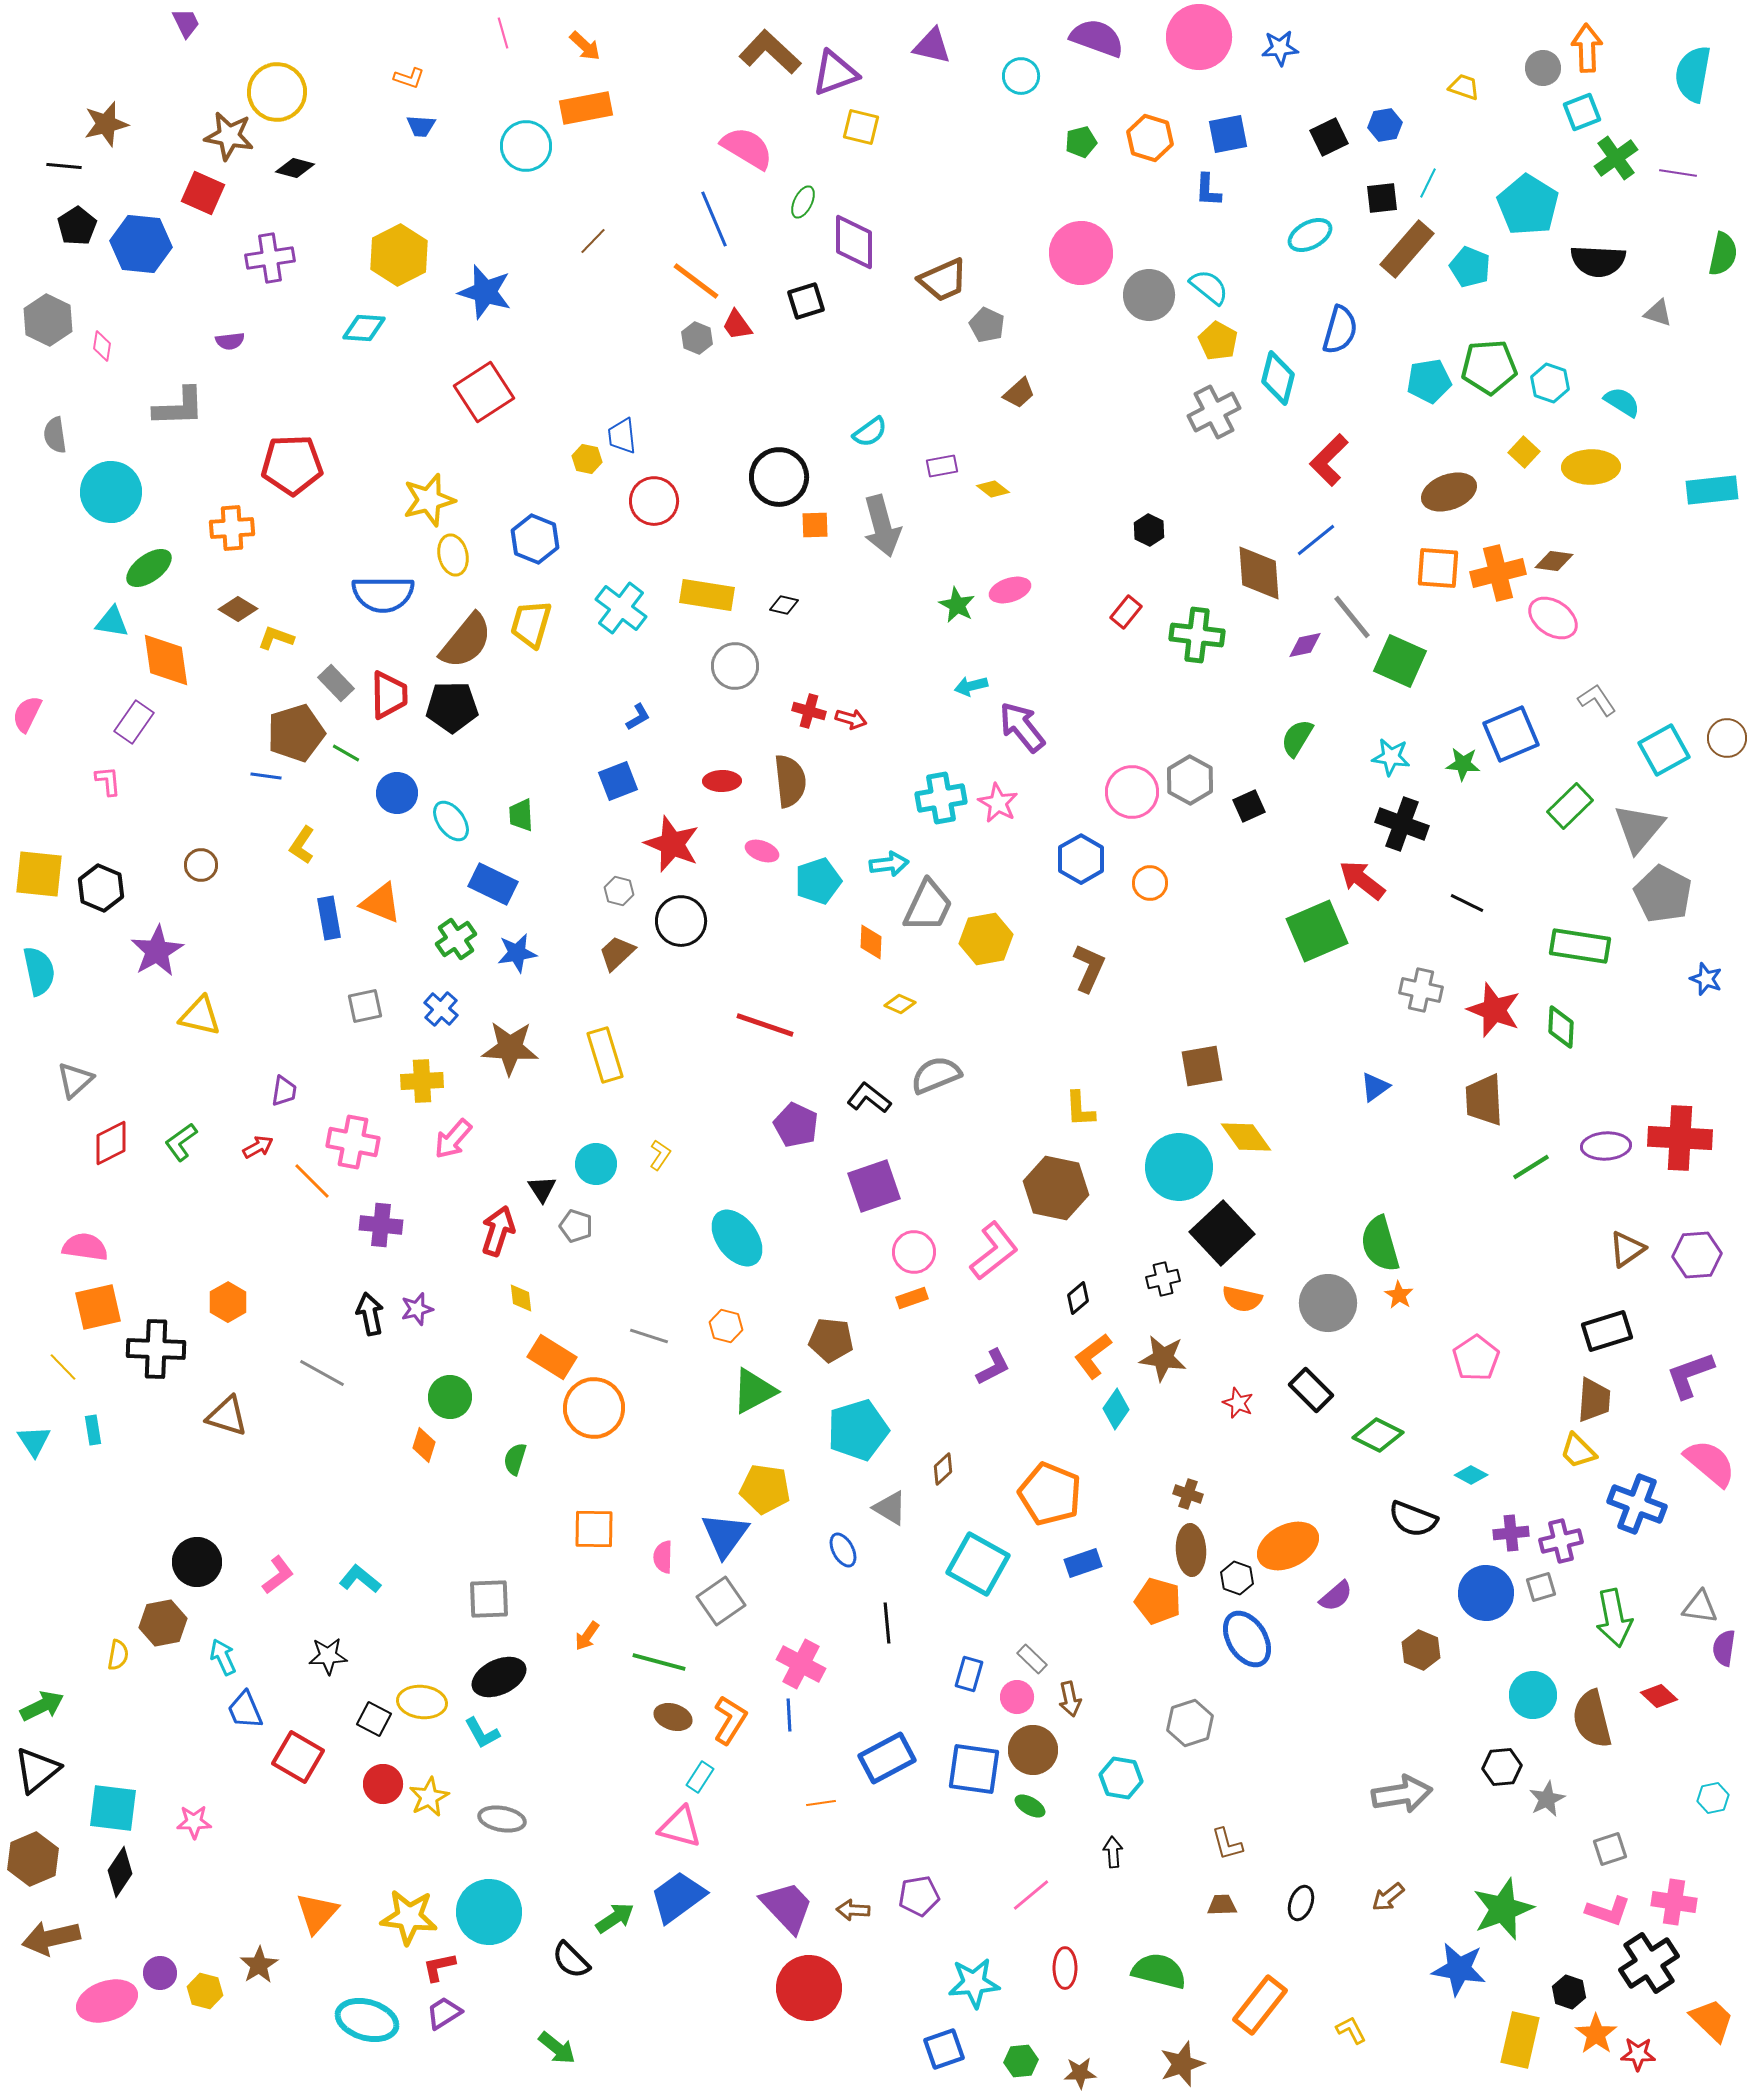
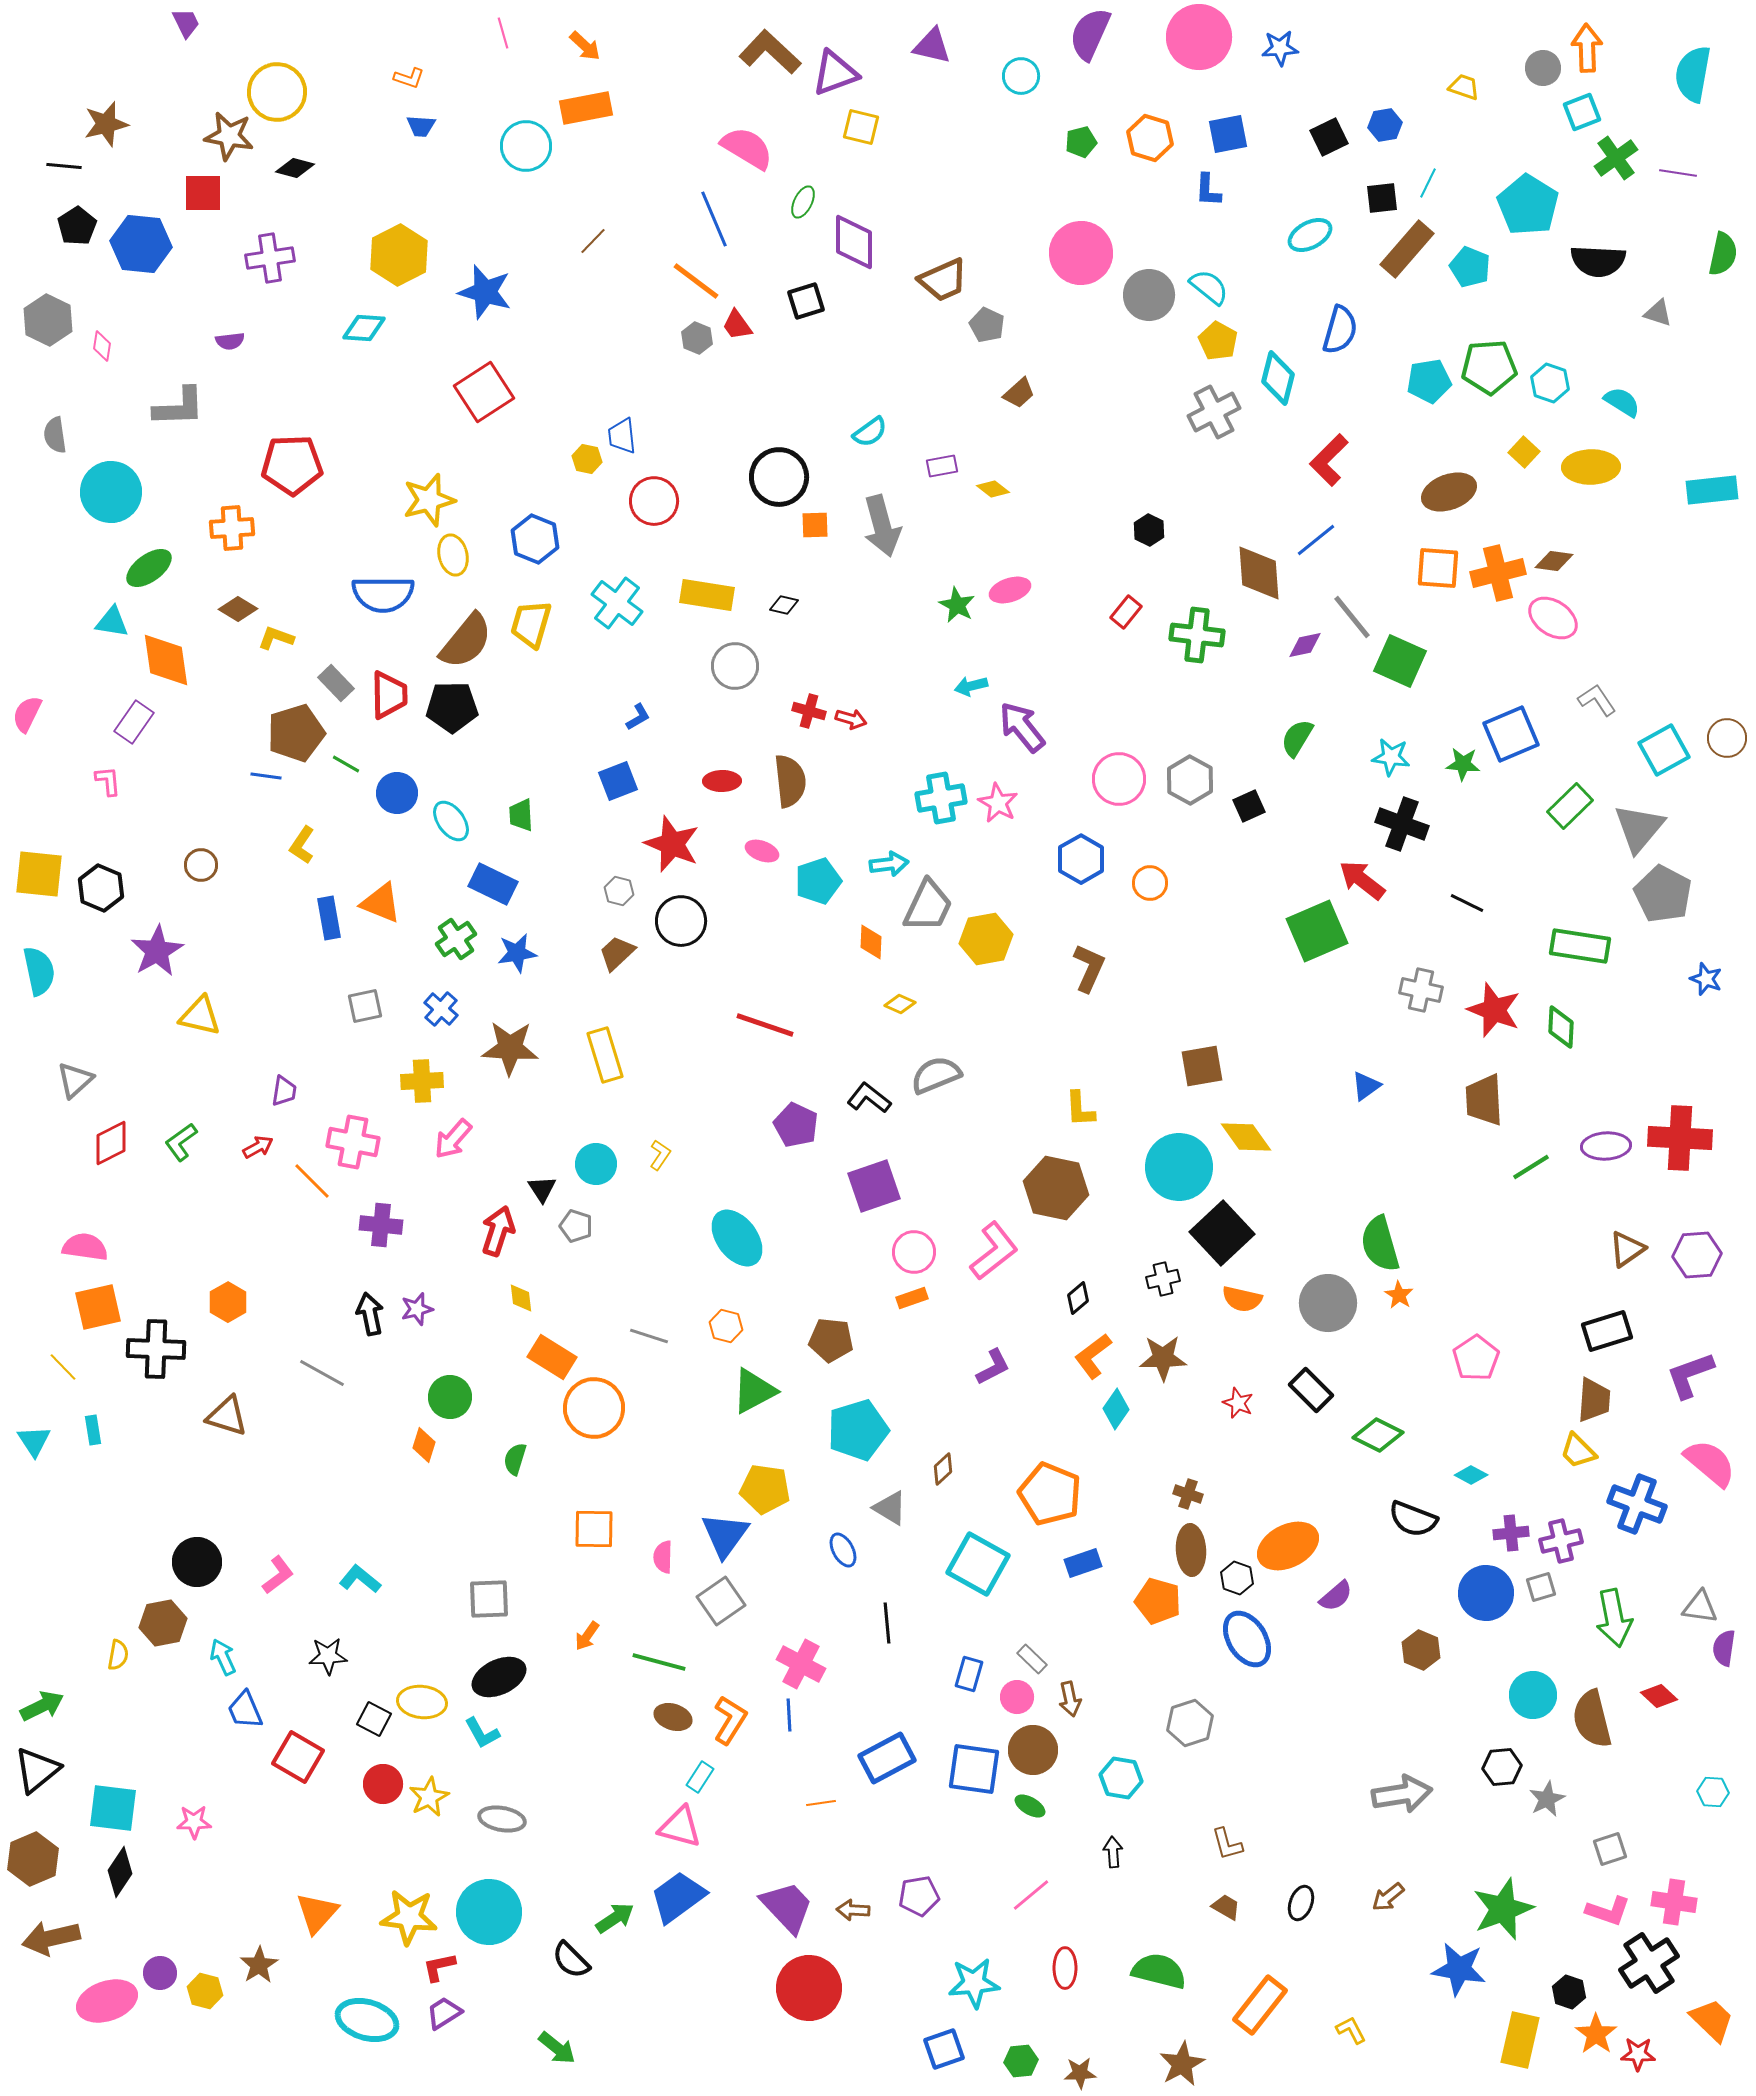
purple semicircle at (1097, 38): moved 7 px left, 4 px up; rotated 86 degrees counterclockwise
red square at (203, 193): rotated 24 degrees counterclockwise
cyan cross at (621, 608): moved 4 px left, 5 px up
green line at (346, 753): moved 11 px down
pink circle at (1132, 792): moved 13 px left, 13 px up
blue triangle at (1375, 1087): moved 9 px left, 1 px up
brown star at (1163, 1358): rotated 9 degrees counterclockwise
cyan hexagon at (1713, 1798): moved 6 px up; rotated 16 degrees clockwise
brown trapezoid at (1222, 1905): moved 4 px right, 2 px down; rotated 32 degrees clockwise
brown star at (1182, 2064): rotated 9 degrees counterclockwise
